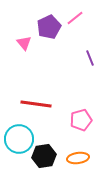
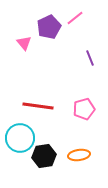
red line: moved 2 px right, 2 px down
pink pentagon: moved 3 px right, 11 px up
cyan circle: moved 1 px right, 1 px up
orange ellipse: moved 1 px right, 3 px up
